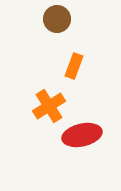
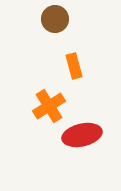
brown circle: moved 2 px left
orange rectangle: rotated 35 degrees counterclockwise
